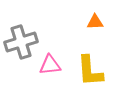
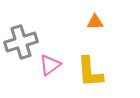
pink triangle: rotated 30 degrees counterclockwise
yellow L-shape: moved 1 px down
